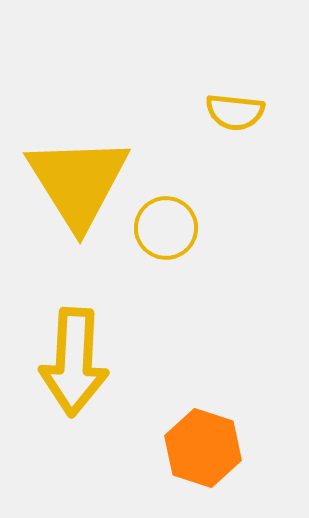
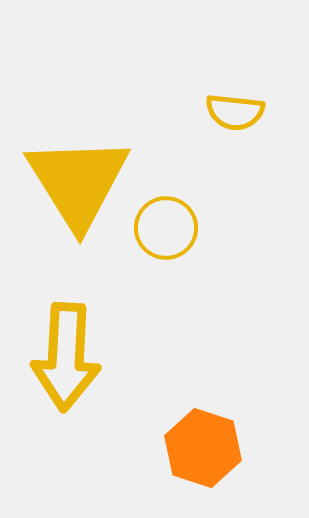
yellow arrow: moved 8 px left, 5 px up
